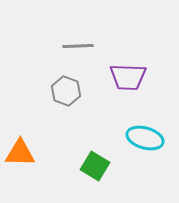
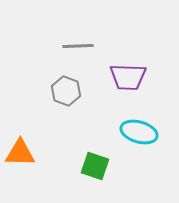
cyan ellipse: moved 6 px left, 6 px up
green square: rotated 12 degrees counterclockwise
